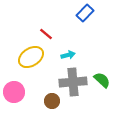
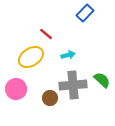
gray cross: moved 3 px down
pink circle: moved 2 px right, 3 px up
brown circle: moved 2 px left, 3 px up
